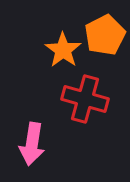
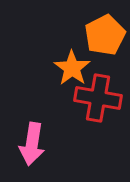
orange star: moved 9 px right, 18 px down
red cross: moved 13 px right, 1 px up; rotated 6 degrees counterclockwise
